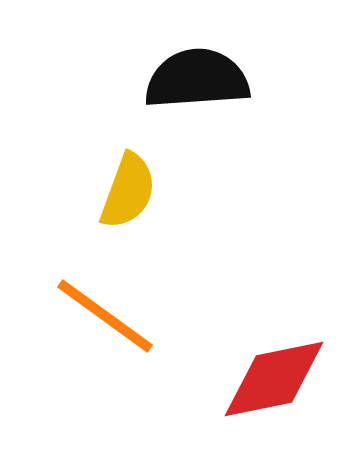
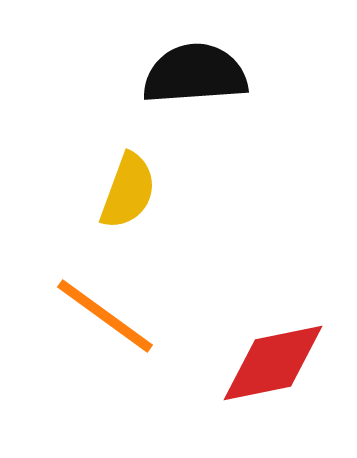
black semicircle: moved 2 px left, 5 px up
red diamond: moved 1 px left, 16 px up
